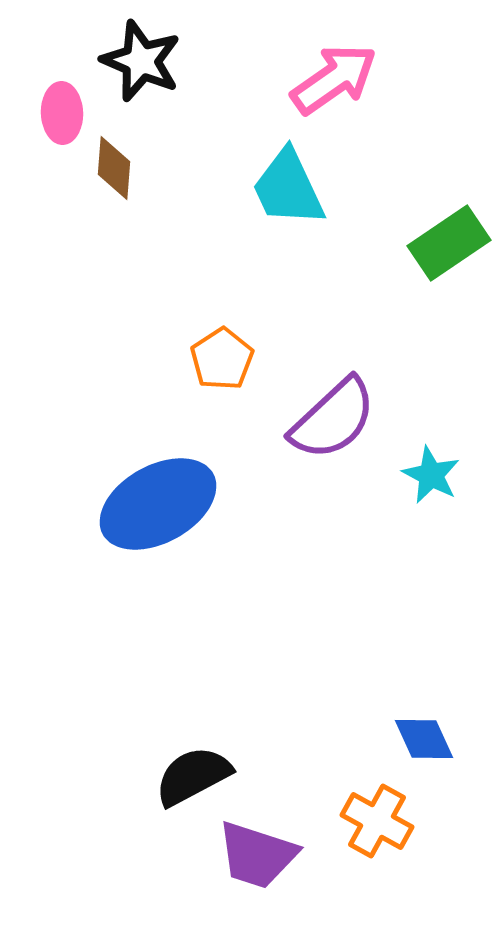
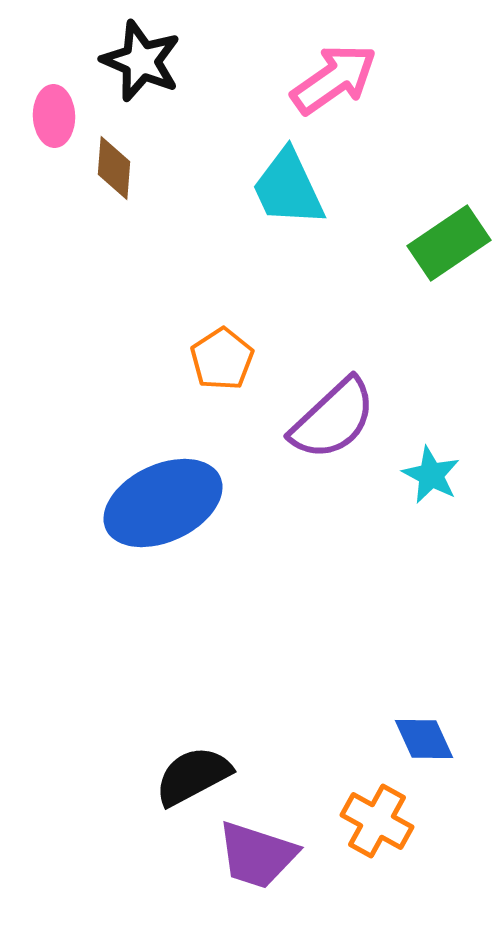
pink ellipse: moved 8 px left, 3 px down
blue ellipse: moved 5 px right, 1 px up; rotated 4 degrees clockwise
